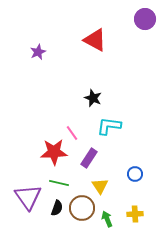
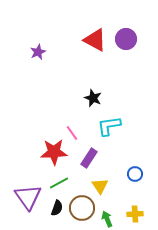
purple circle: moved 19 px left, 20 px down
cyan L-shape: rotated 15 degrees counterclockwise
green line: rotated 42 degrees counterclockwise
